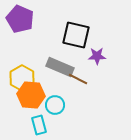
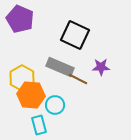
black square: moved 1 px left; rotated 12 degrees clockwise
purple star: moved 4 px right, 11 px down
